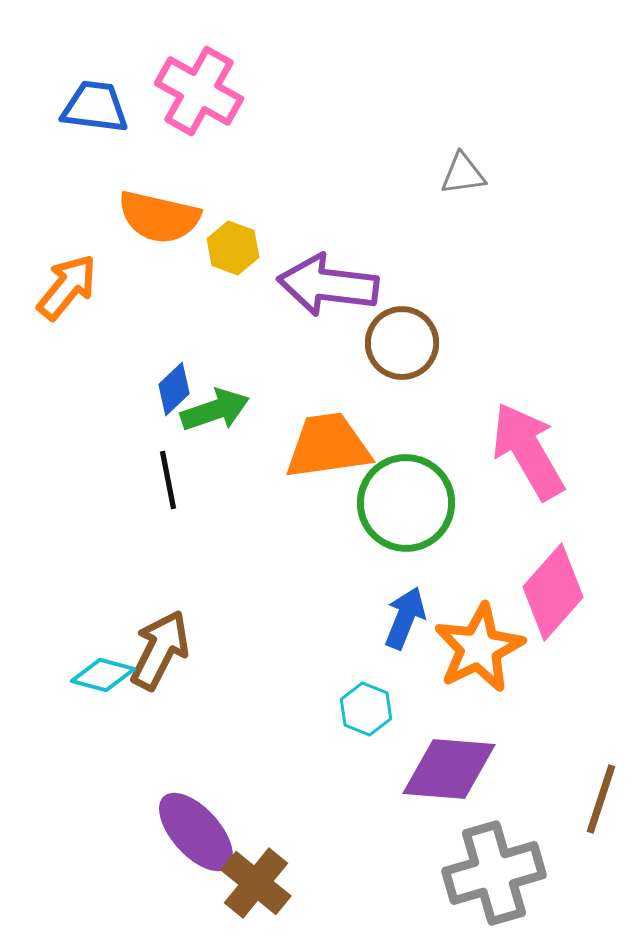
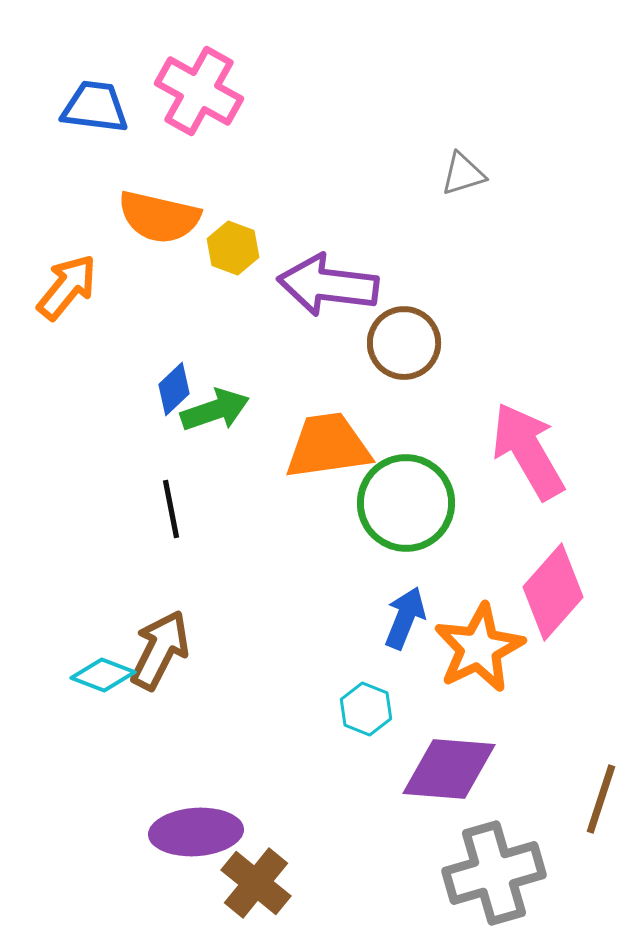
gray triangle: rotated 9 degrees counterclockwise
brown circle: moved 2 px right
black line: moved 3 px right, 29 px down
cyan diamond: rotated 6 degrees clockwise
purple ellipse: rotated 52 degrees counterclockwise
